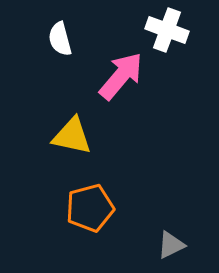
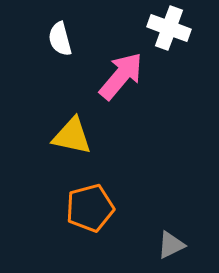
white cross: moved 2 px right, 2 px up
